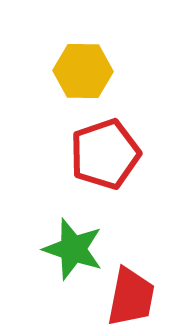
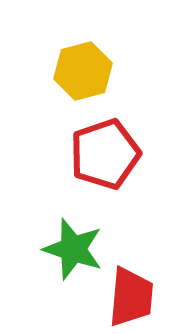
yellow hexagon: rotated 16 degrees counterclockwise
red trapezoid: rotated 6 degrees counterclockwise
